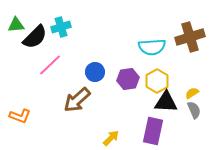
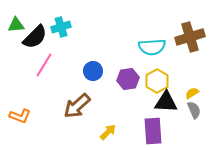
pink line: moved 6 px left; rotated 15 degrees counterclockwise
blue circle: moved 2 px left, 1 px up
brown arrow: moved 6 px down
purple rectangle: rotated 16 degrees counterclockwise
yellow arrow: moved 3 px left, 6 px up
